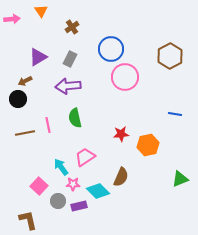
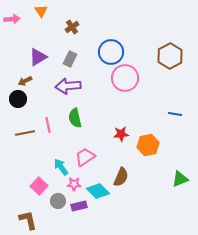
blue circle: moved 3 px down
pink circle: moved 1 px down
pink star: moved 1 px right
